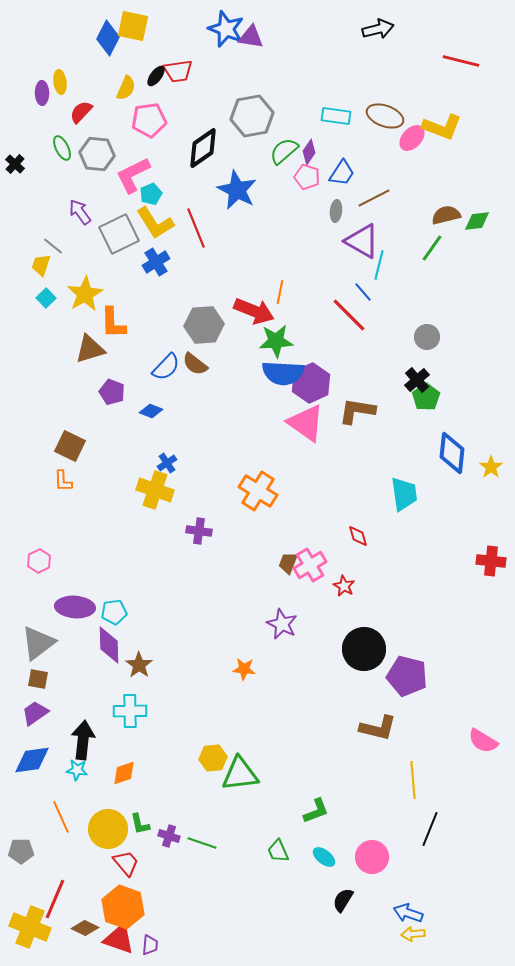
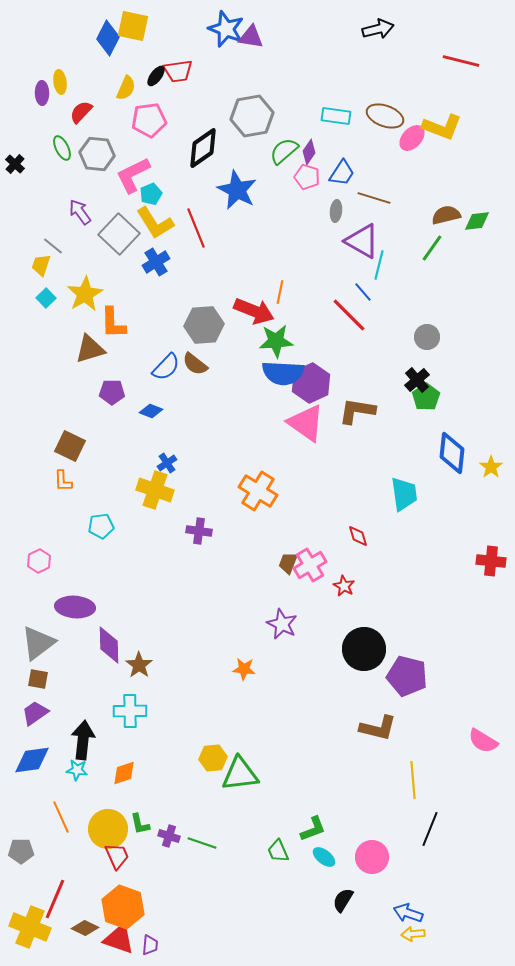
brown line at (374, 198): rotated 44 degrees clockwise
gray square at (119, 234): rotated 21 degrees counterclockwise
purple pentagon at (112, 392): rotated 20 degrees counterclockwise
cyan pentagon at (114, 612): moved 13 px left, 86 px up
green L-shape at (316, 811): moved 3 px left, 18 px down
red trapezoid at (126, 863): moved 9 px left, 7 px up; rotated 16 degrees clockwise
